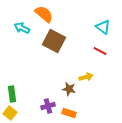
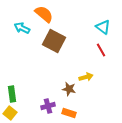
red line: moved 1 px right, 1 px up; rotated 32 degrees clockwise
